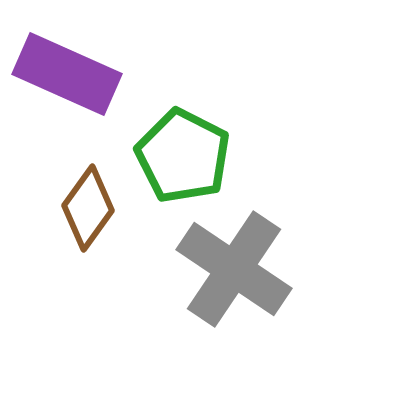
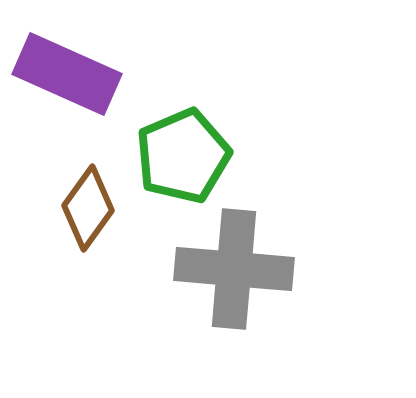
green pentagon: rotated 22 degrees clockwise
gray cross: rotated 29 degrees counterclockwise
